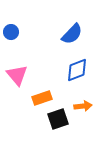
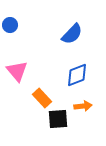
blue circle: moved 1 px left, 7 px up
blue diamond: moved 5 px down
pink triangle: moved 4 px up
orange rectangle: rotated 66 degrees clockwise
black square: rotated 15 degrees clockwise
